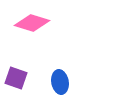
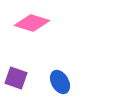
blue ellipse: rotated 20 degrees counterclockwise
